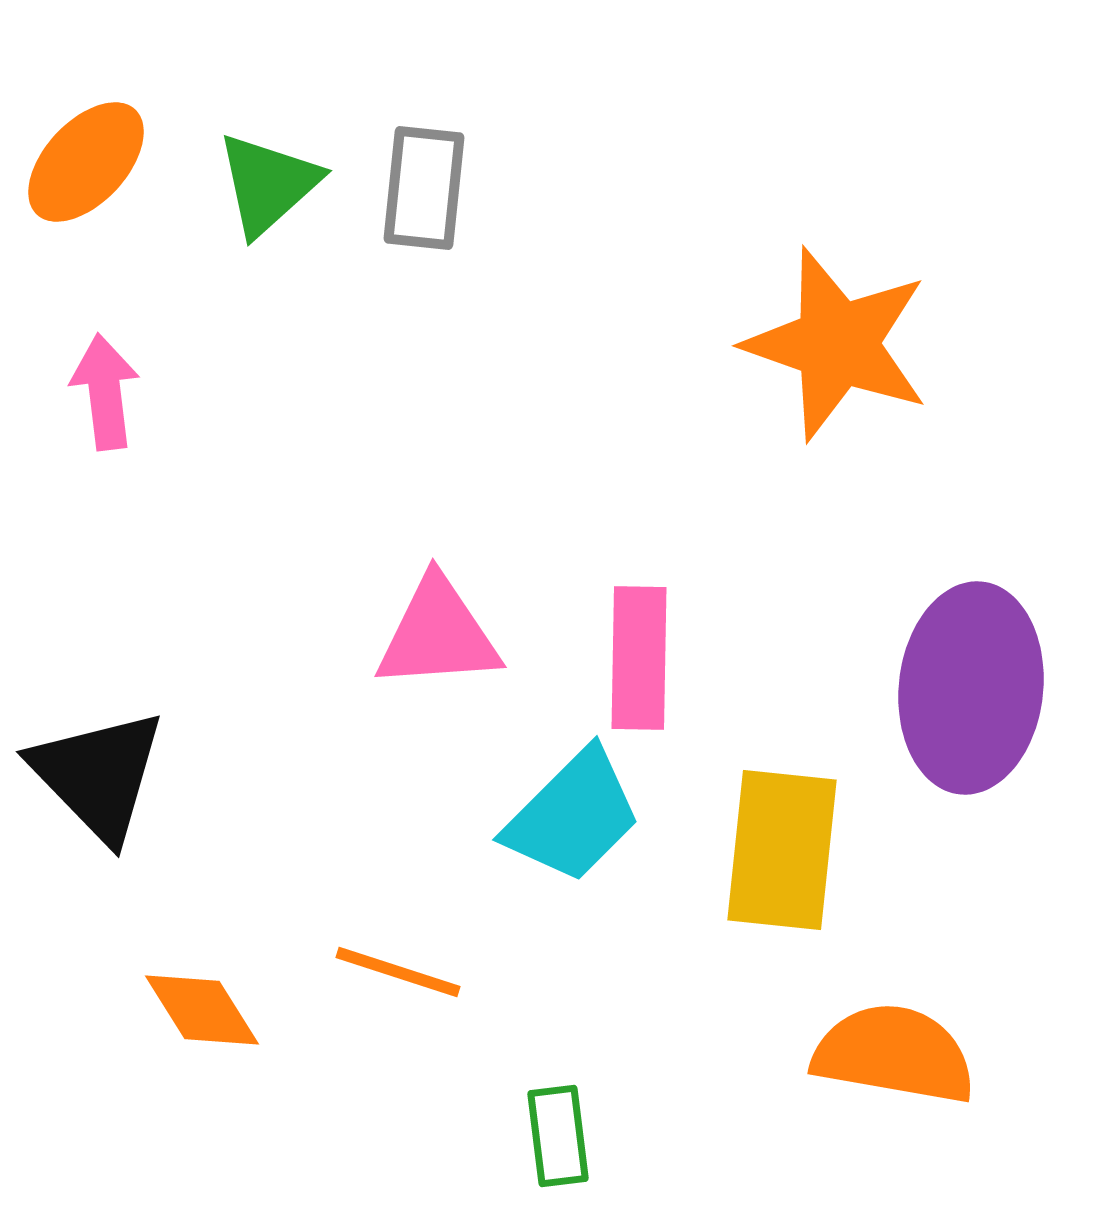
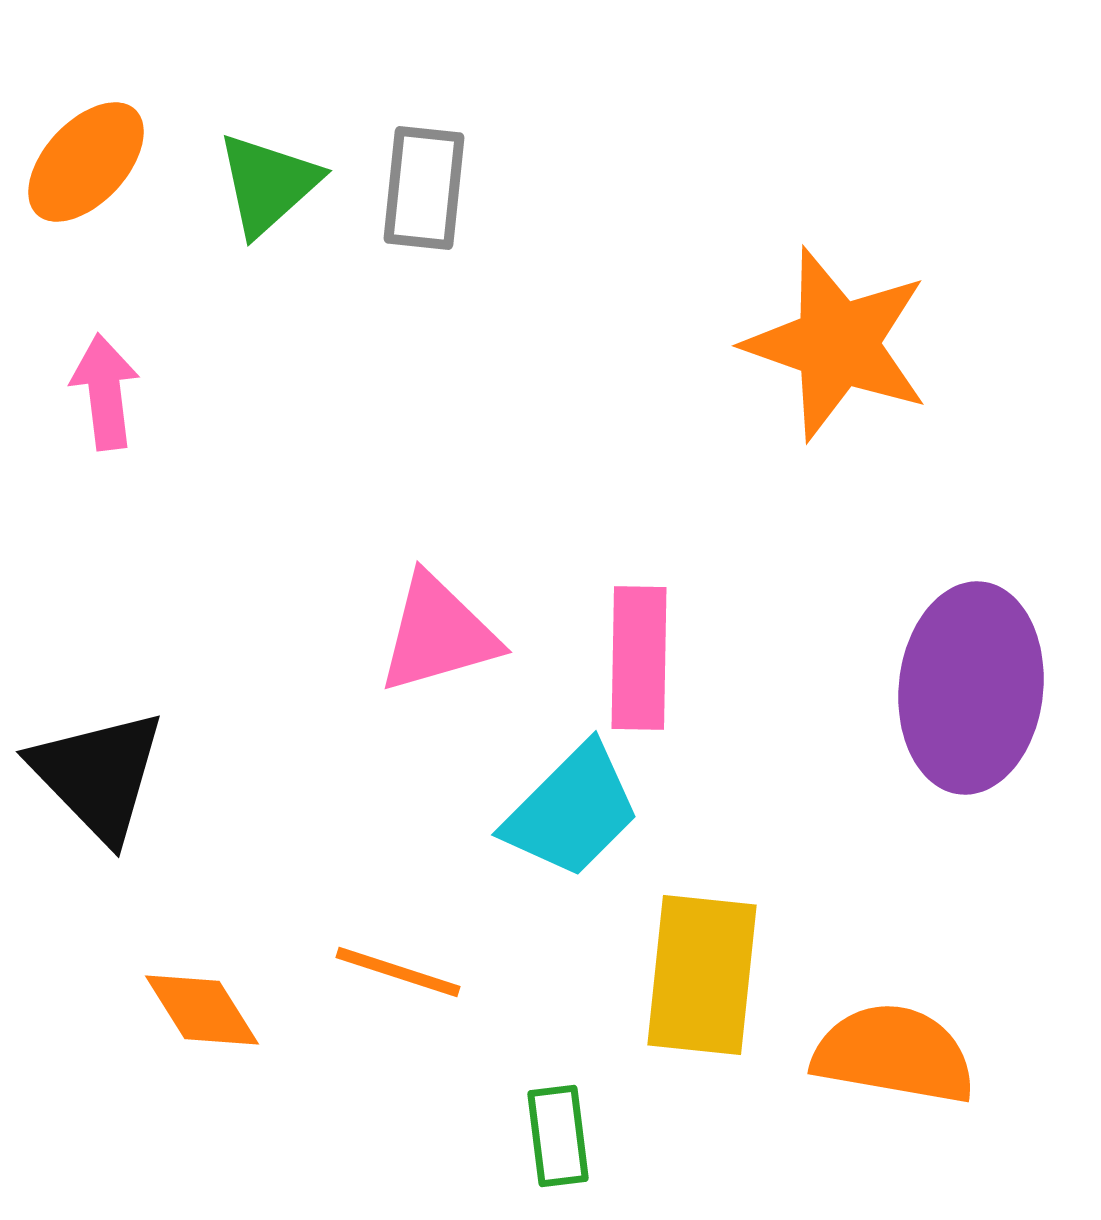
pink triangle: rotated 12 degrees counterclockwise
cyan trapezoid: moved 1 px left, 5 px up
yellow rectangle: moved 80 px left, 125 px down
